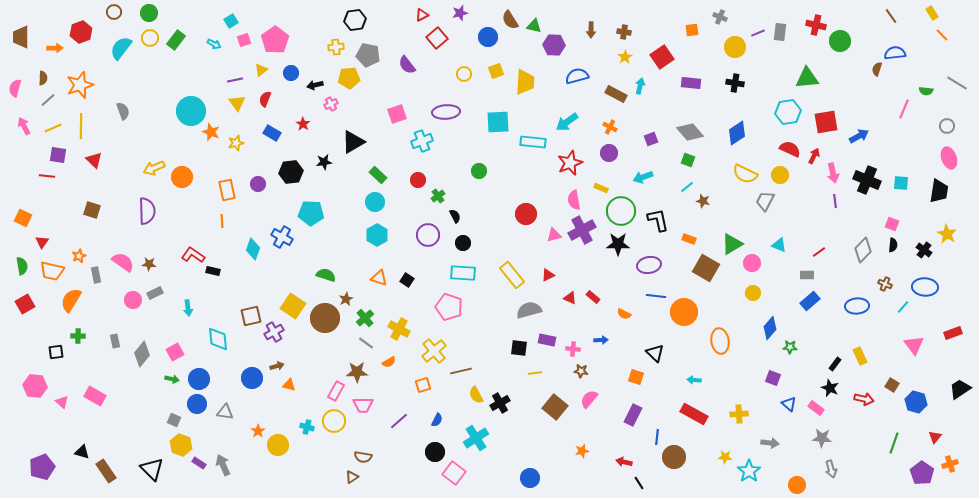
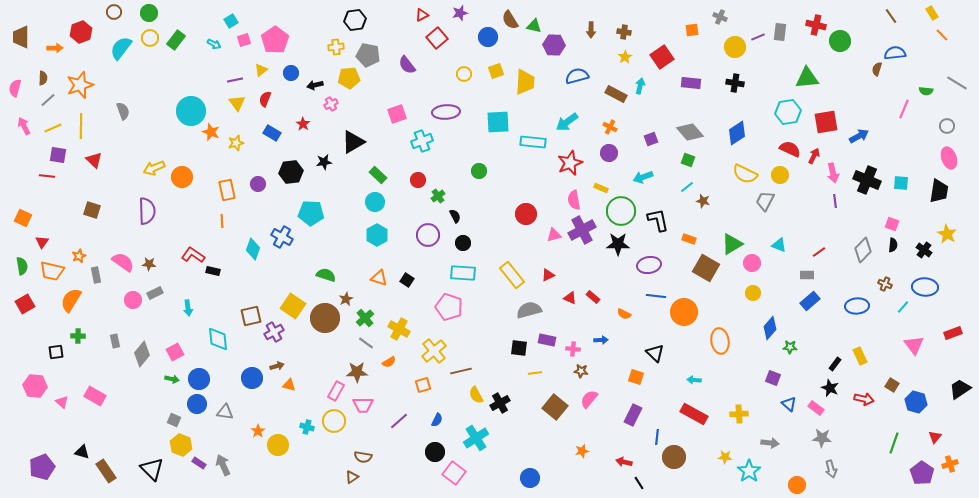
purple line at (758, 33): moved 4 px down
